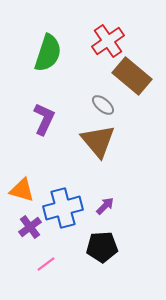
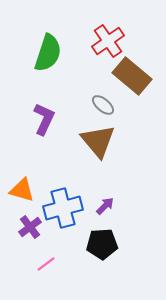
black pentagon: moved 3 px up
